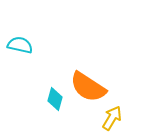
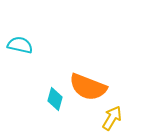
orange semicircle: rotated 12 degrees counterclockwise
